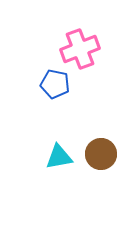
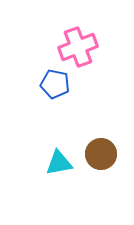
pink cross: moved 2 px left, 2 px up
cyan triangle: moved 6 px down
